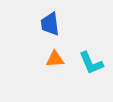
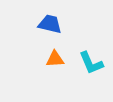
blue trapezoid: rotated 110 degrees clockwise
